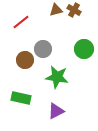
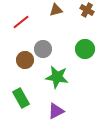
brown cross: moved 13 px right
green circle: moved 1 px right
green rectangle: rotated 48 degrees clockwise
